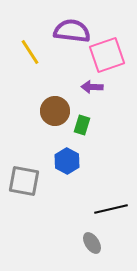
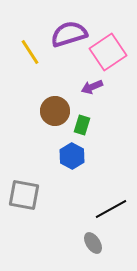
purple semicircle: moved 3 px left, 3 px down; rotated 24 degrees counterclockwise
pink square: moved 1 px right, 3 px up; rotated 15 degrees counterclockwise
purple arrow: rotated 25 degrees counterclockwise
blue hexagon: moved 5 px right, 5 px up
gray square: moved 14 px down
black line: rotated 16 degrees counterclockwise
gray ellipse: moved 1 px right
